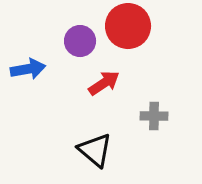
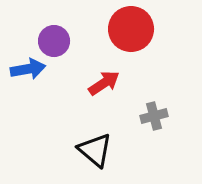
red circle: moved 3 px right, 3 px down
purple circle: moved 26 px left
gray cross: rotated 16 degrees counterclockwise
